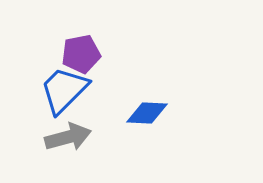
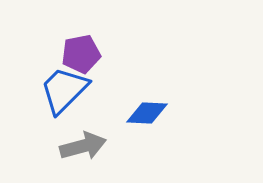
gray arrow: moved 15 px right, 9 px down
